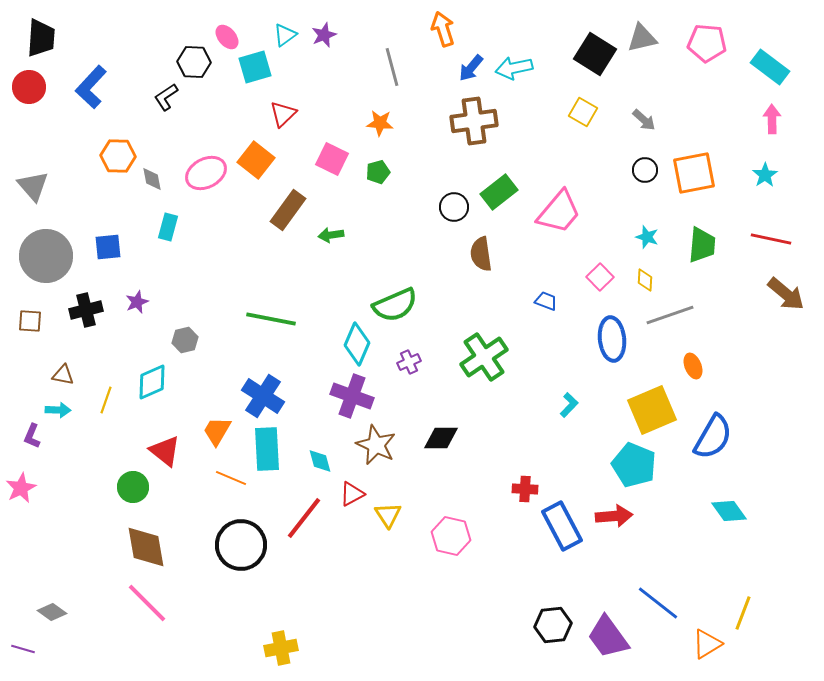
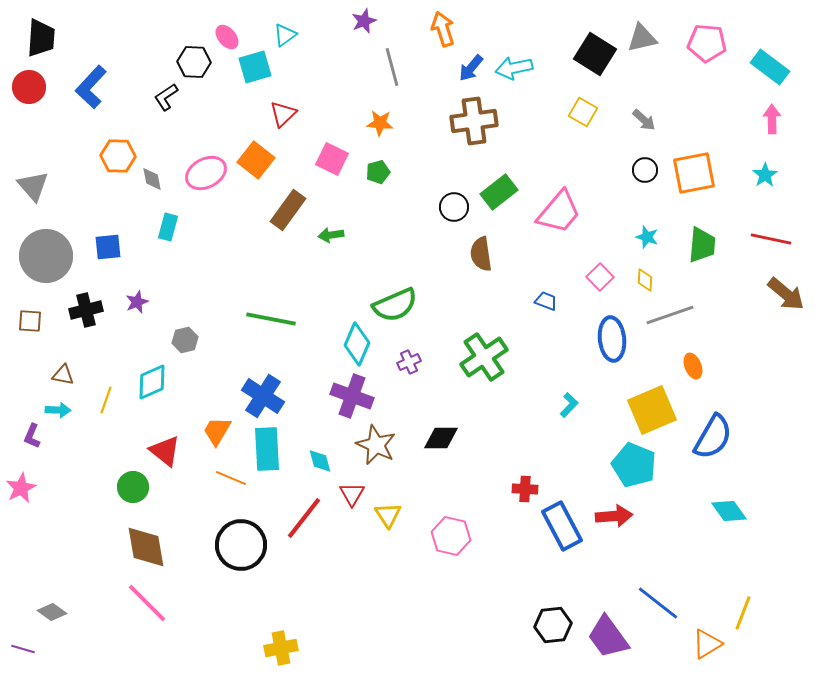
purple star at (324, 35): moved 40 px right, 14 px up
red triangle at (352, 494): rotated 32 degrees counterclockwise
